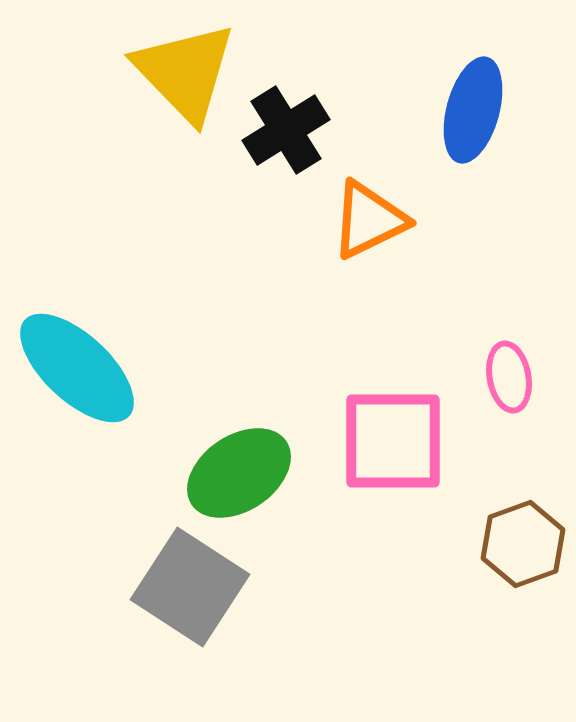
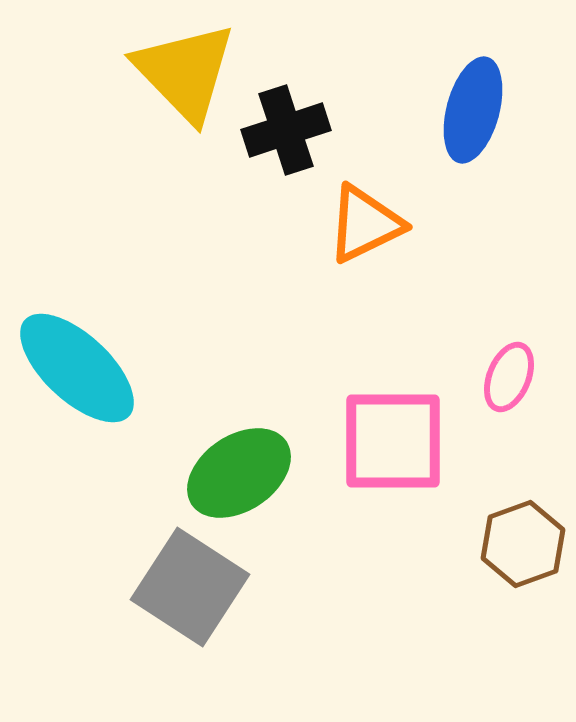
black cross: rotated 14 degrees clockwise
orange triangle: moved 4 px left, 4 px down
pink ellipse: rotated 32 degrees clockwise
